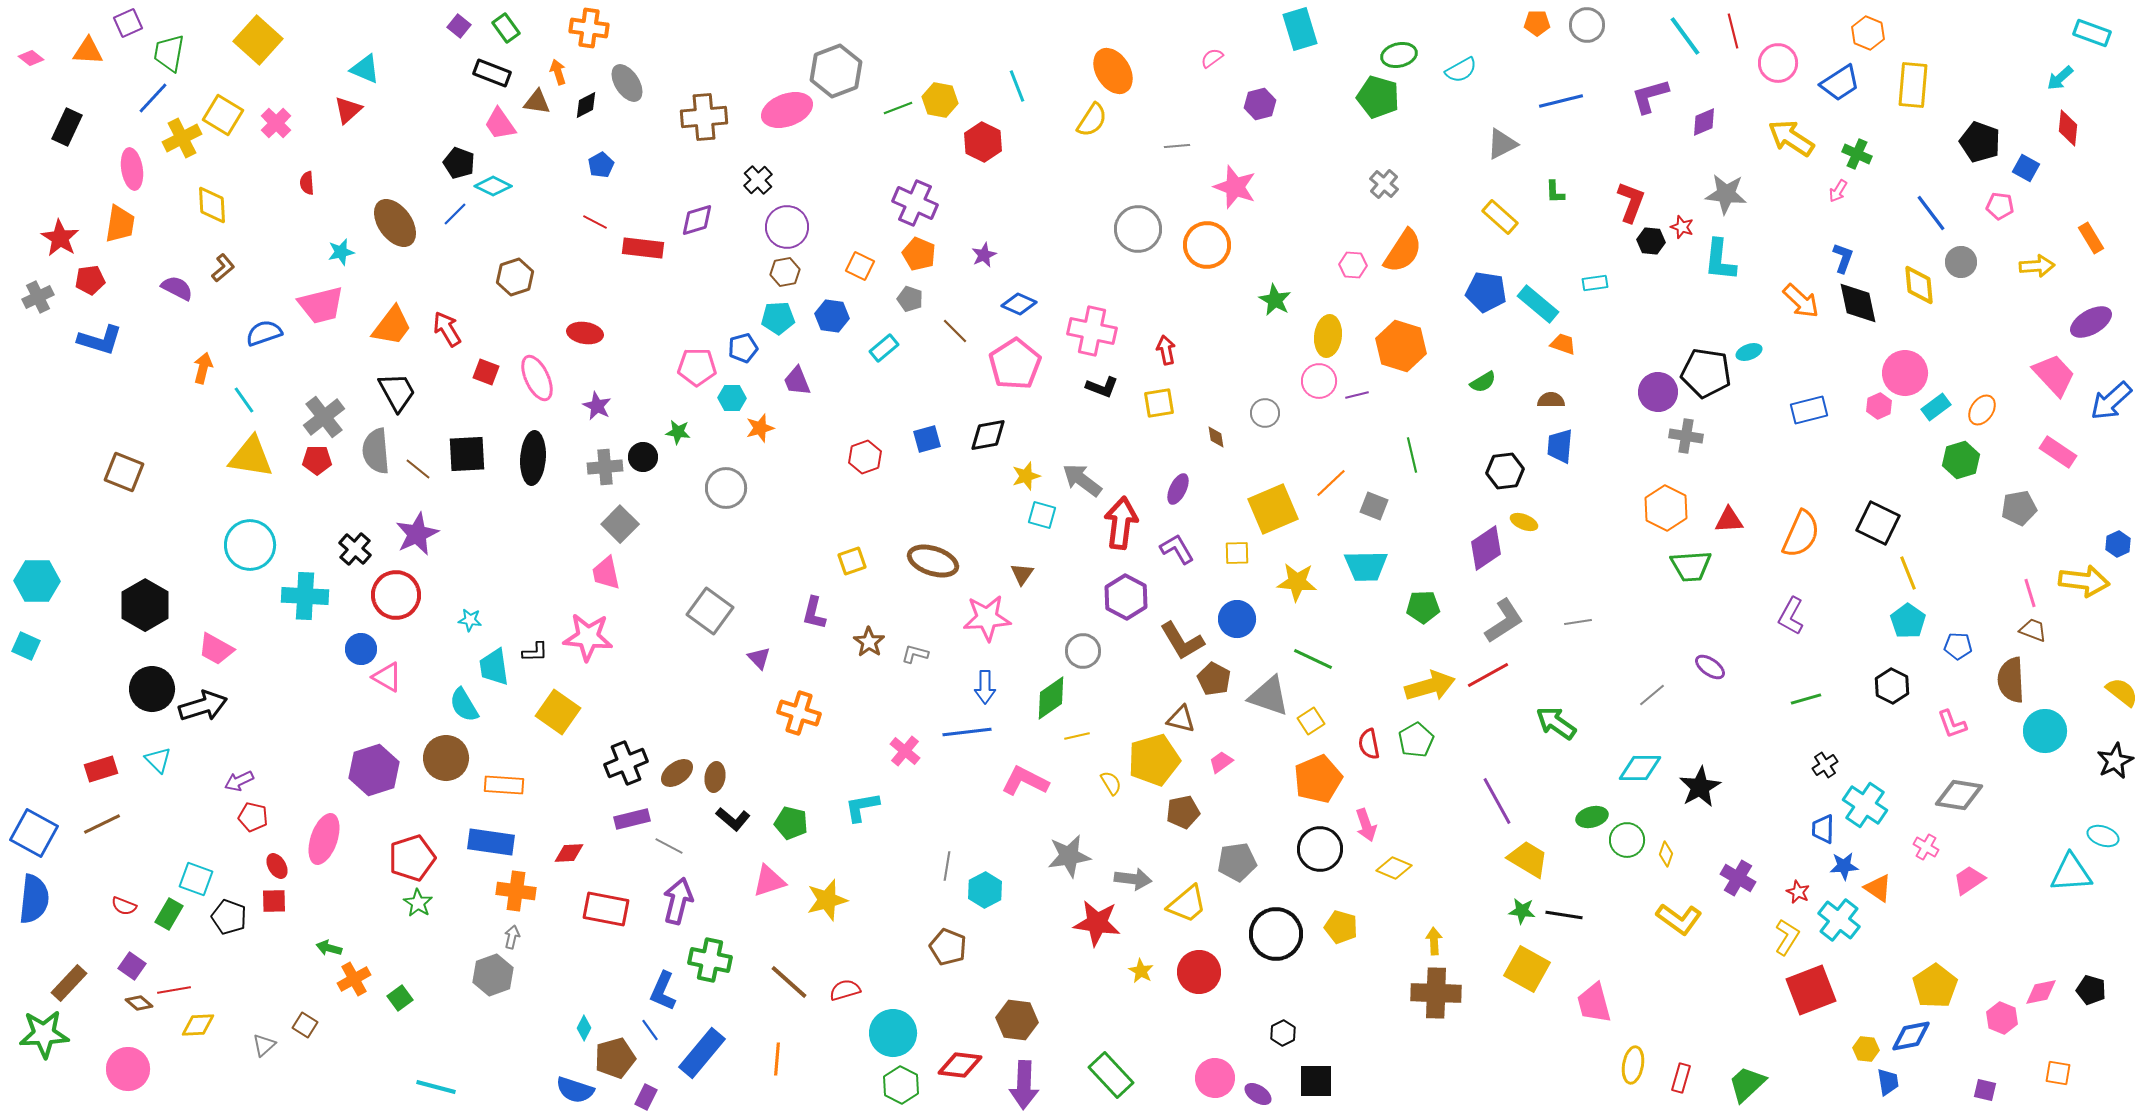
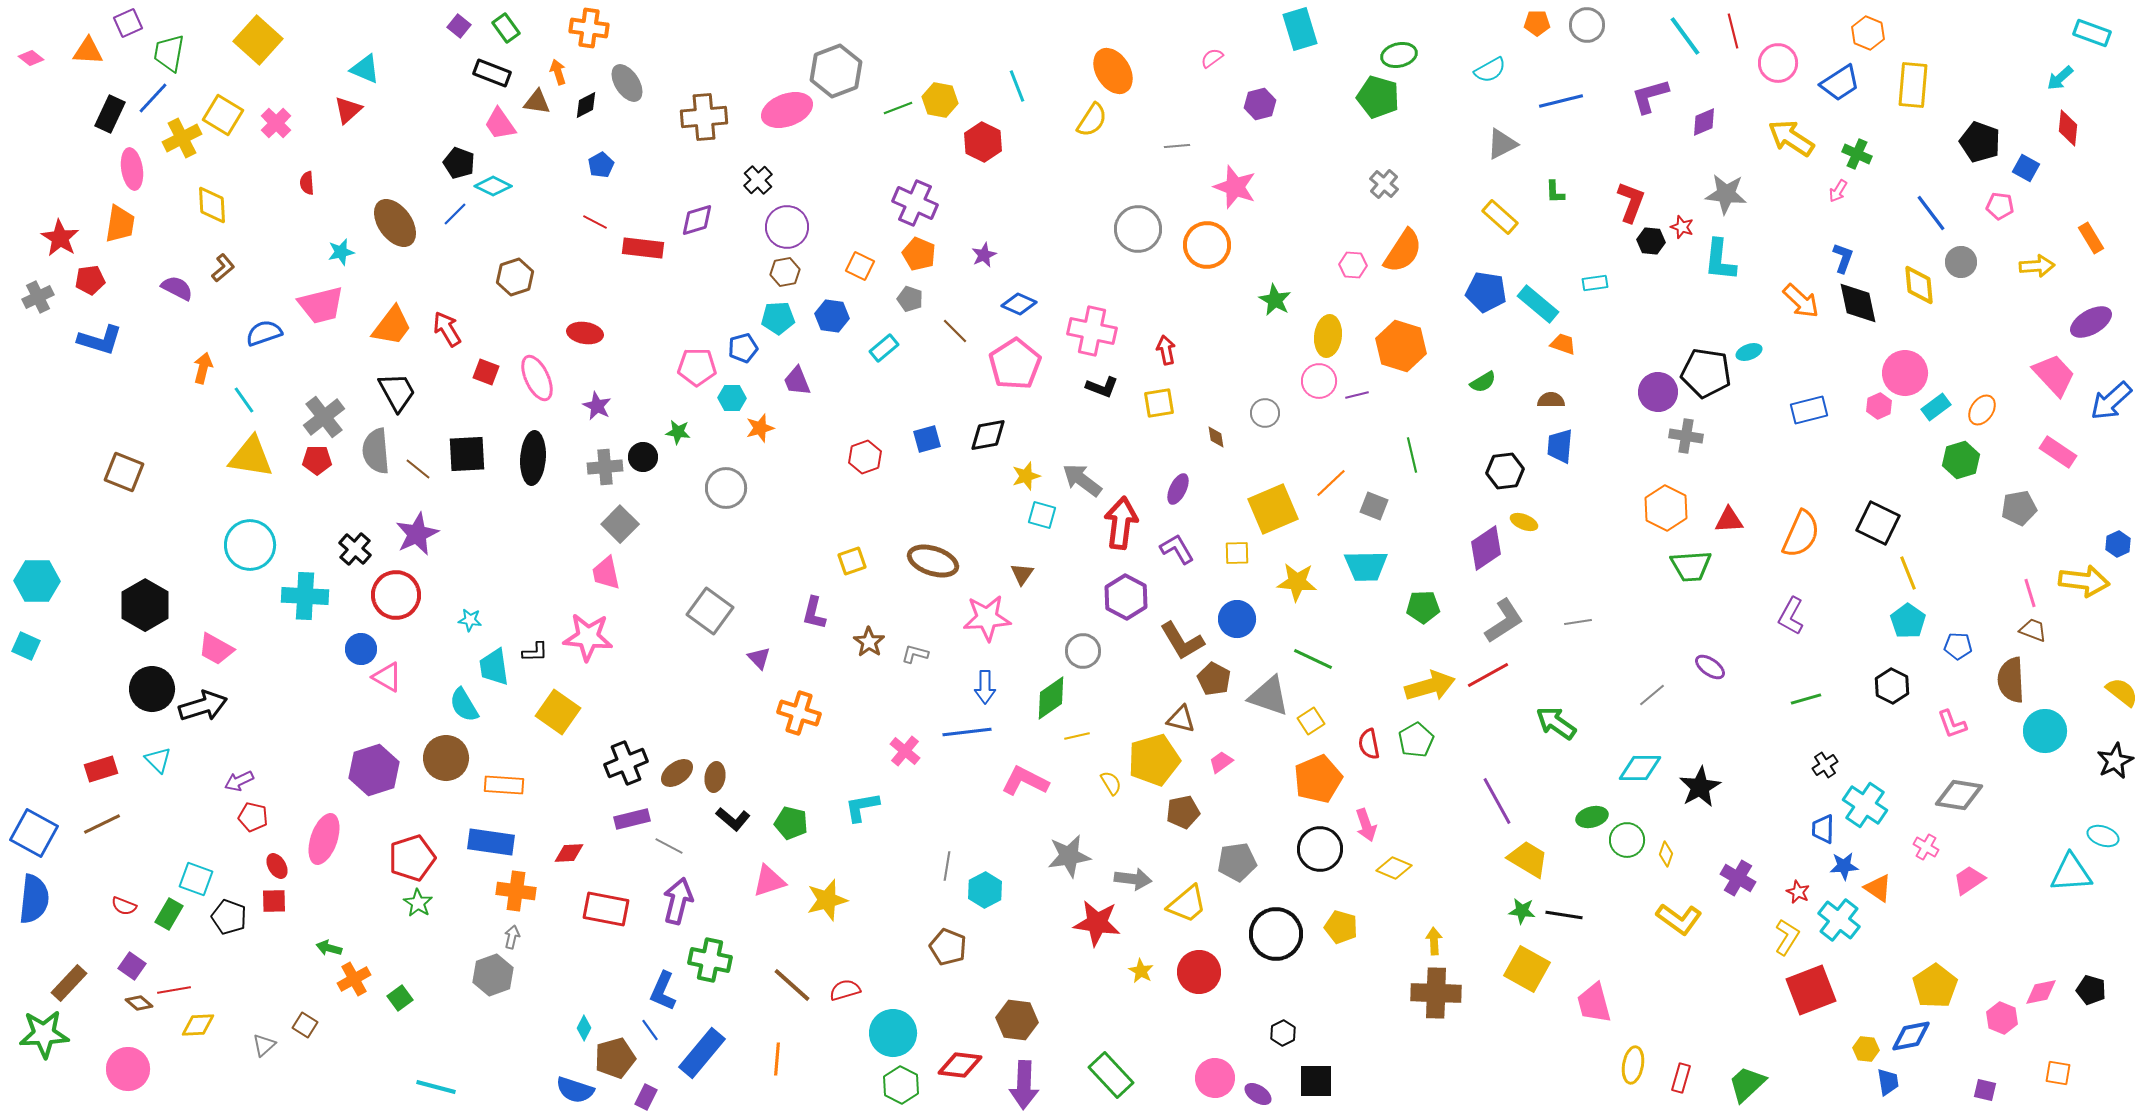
cyan semicircle at (1461, 70): moved 29 px right
black rectangle at (67, 127): moved 43 px right, 13 px up
brown line at (789, 982): moved 3 px right, 3 px down
